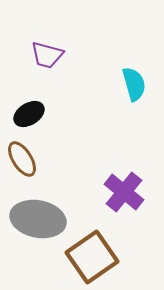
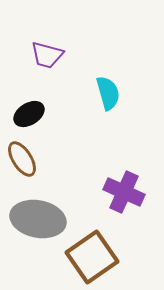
cyan semicircle: moved 26 px left, 9 px down
purple cross: rotated 15 degrees counterclockwise
